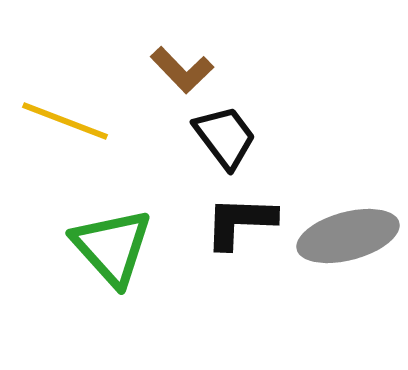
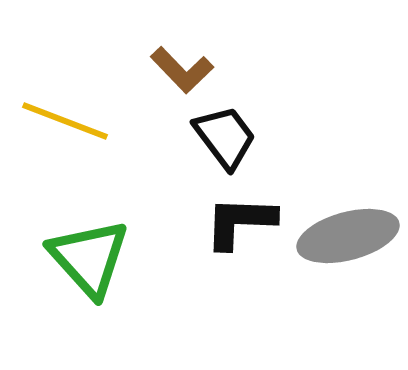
green triangle: moved 23 px left, 11 px down
